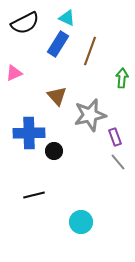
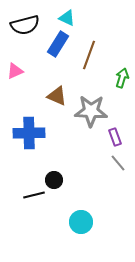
black semicircle: moved 2 px down; rotated 12 degrees clockwise
brown line: moved 1 px left, 4 px down
pink triangle: moved 1 px right, 2 px up
green arrow: rotated 12 degrees clockwise
brown triangle: rotated 25 degrees counterclockwise
gray star: moved 1 px right, 4 px up; rotated 16 degrees clockwise
black circle: moved 29 px down
gray line: moved 1 px down
